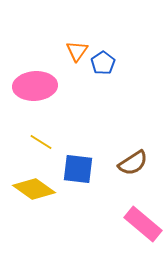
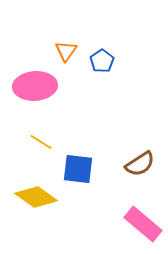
orange triangle: moved 11 px left
blue pentagon: moved 1 px left, 2 px up
brown semicircle: moved 7 px right, 1 px down
yellow diamond: moved 2 px right, 8 px down
